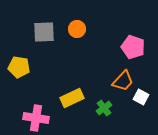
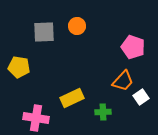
orange circle: moved 3 px up
white square: rotated 28 degrees clockwise
green cross: moved 1 px left, 4 px down; rotated 35 degrees clockwise
